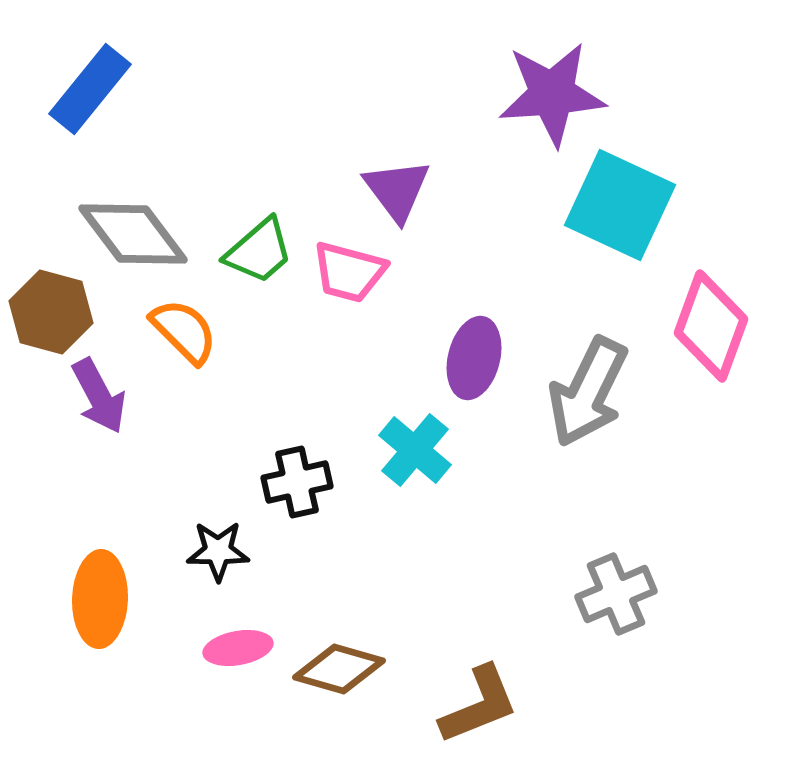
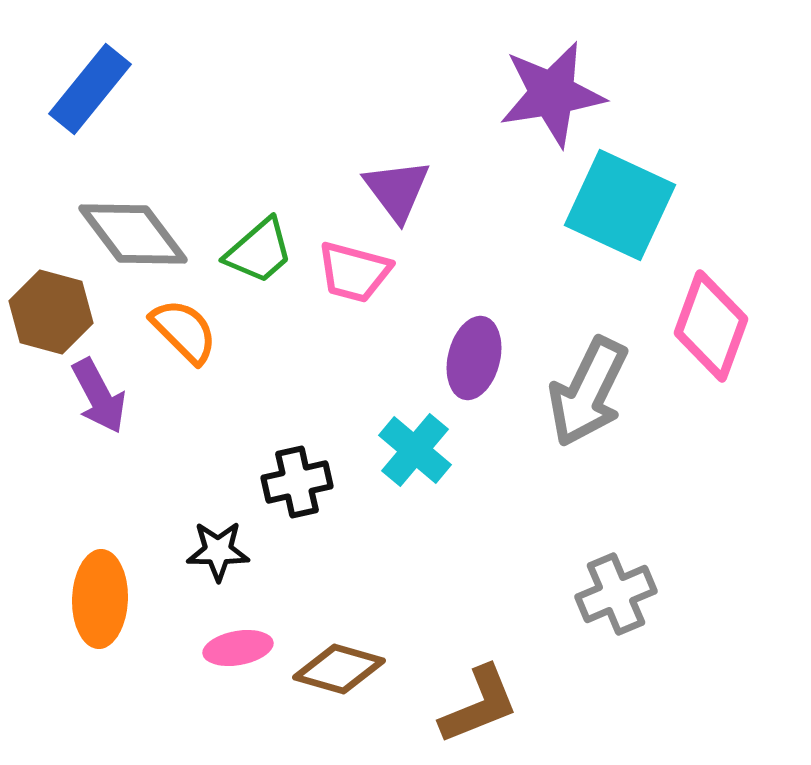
purple star: rotated 5 degrees counterclockwise
pink trapezoid: moved 5 px right
